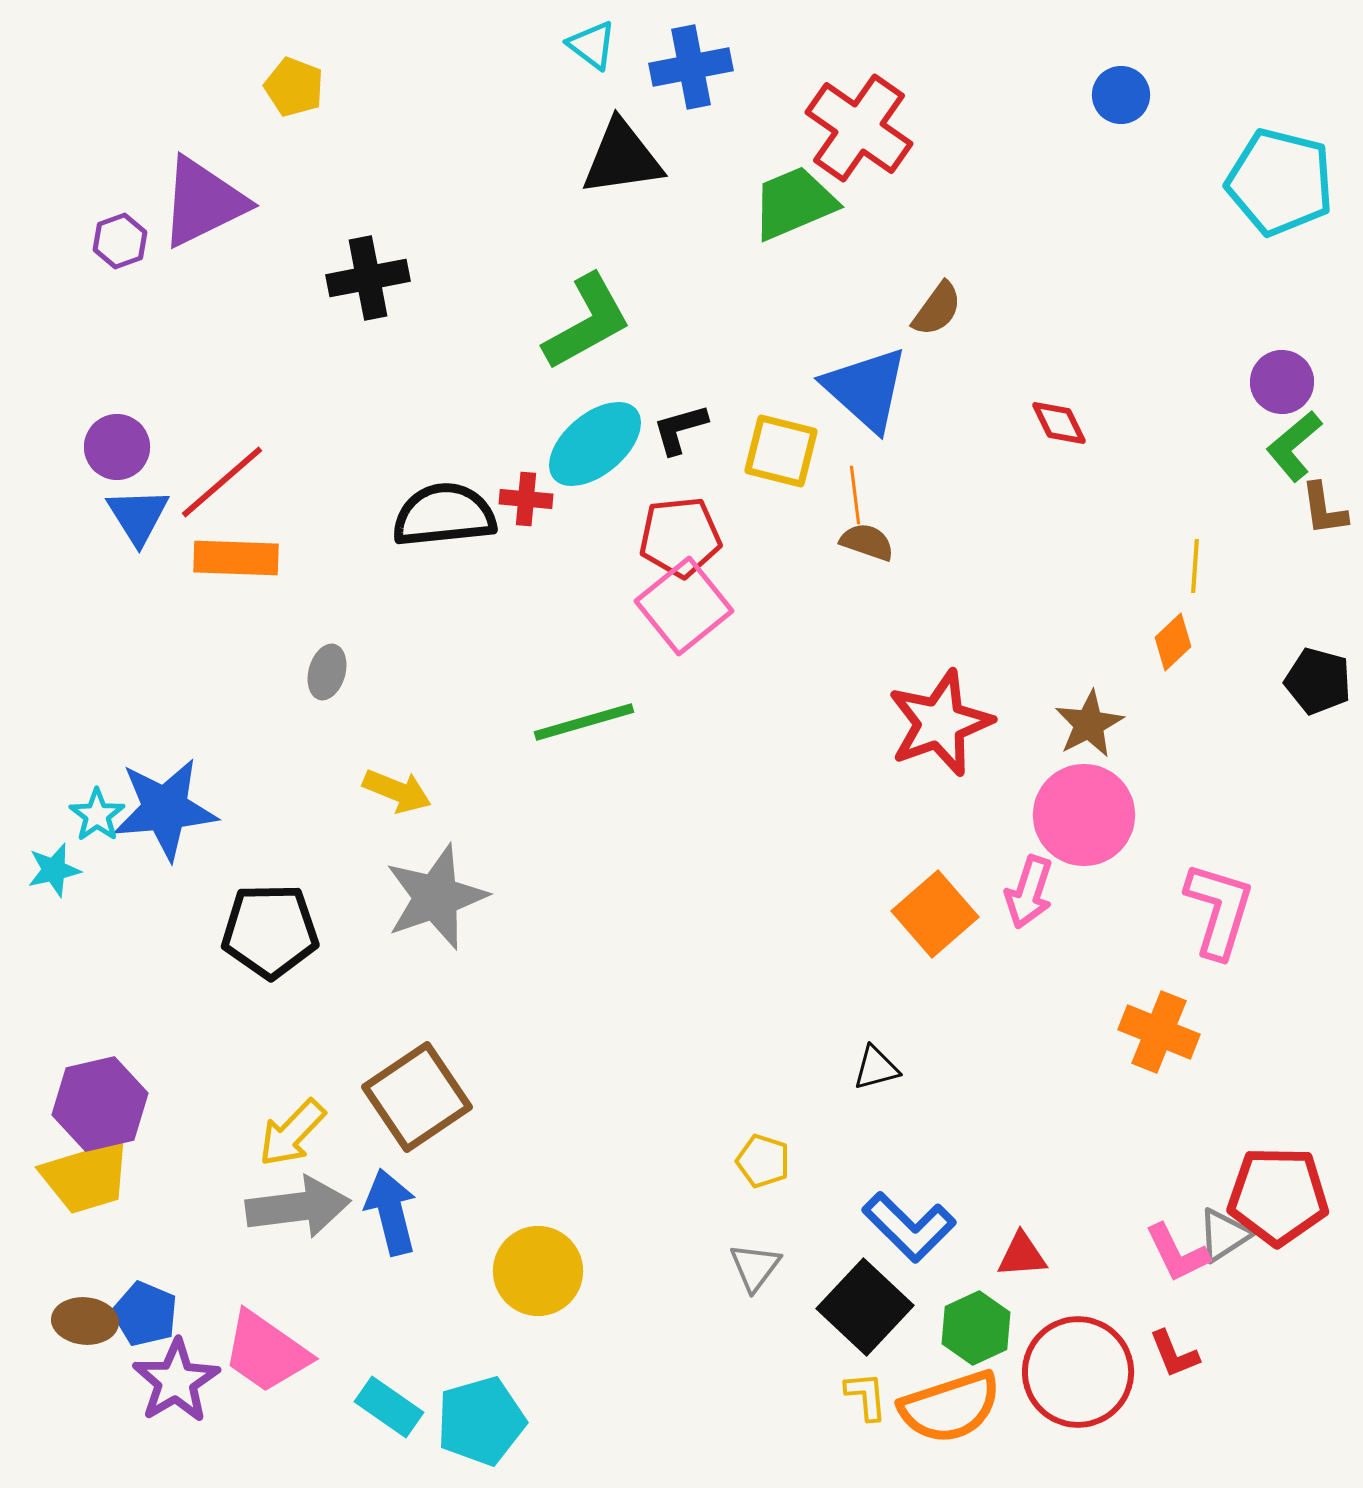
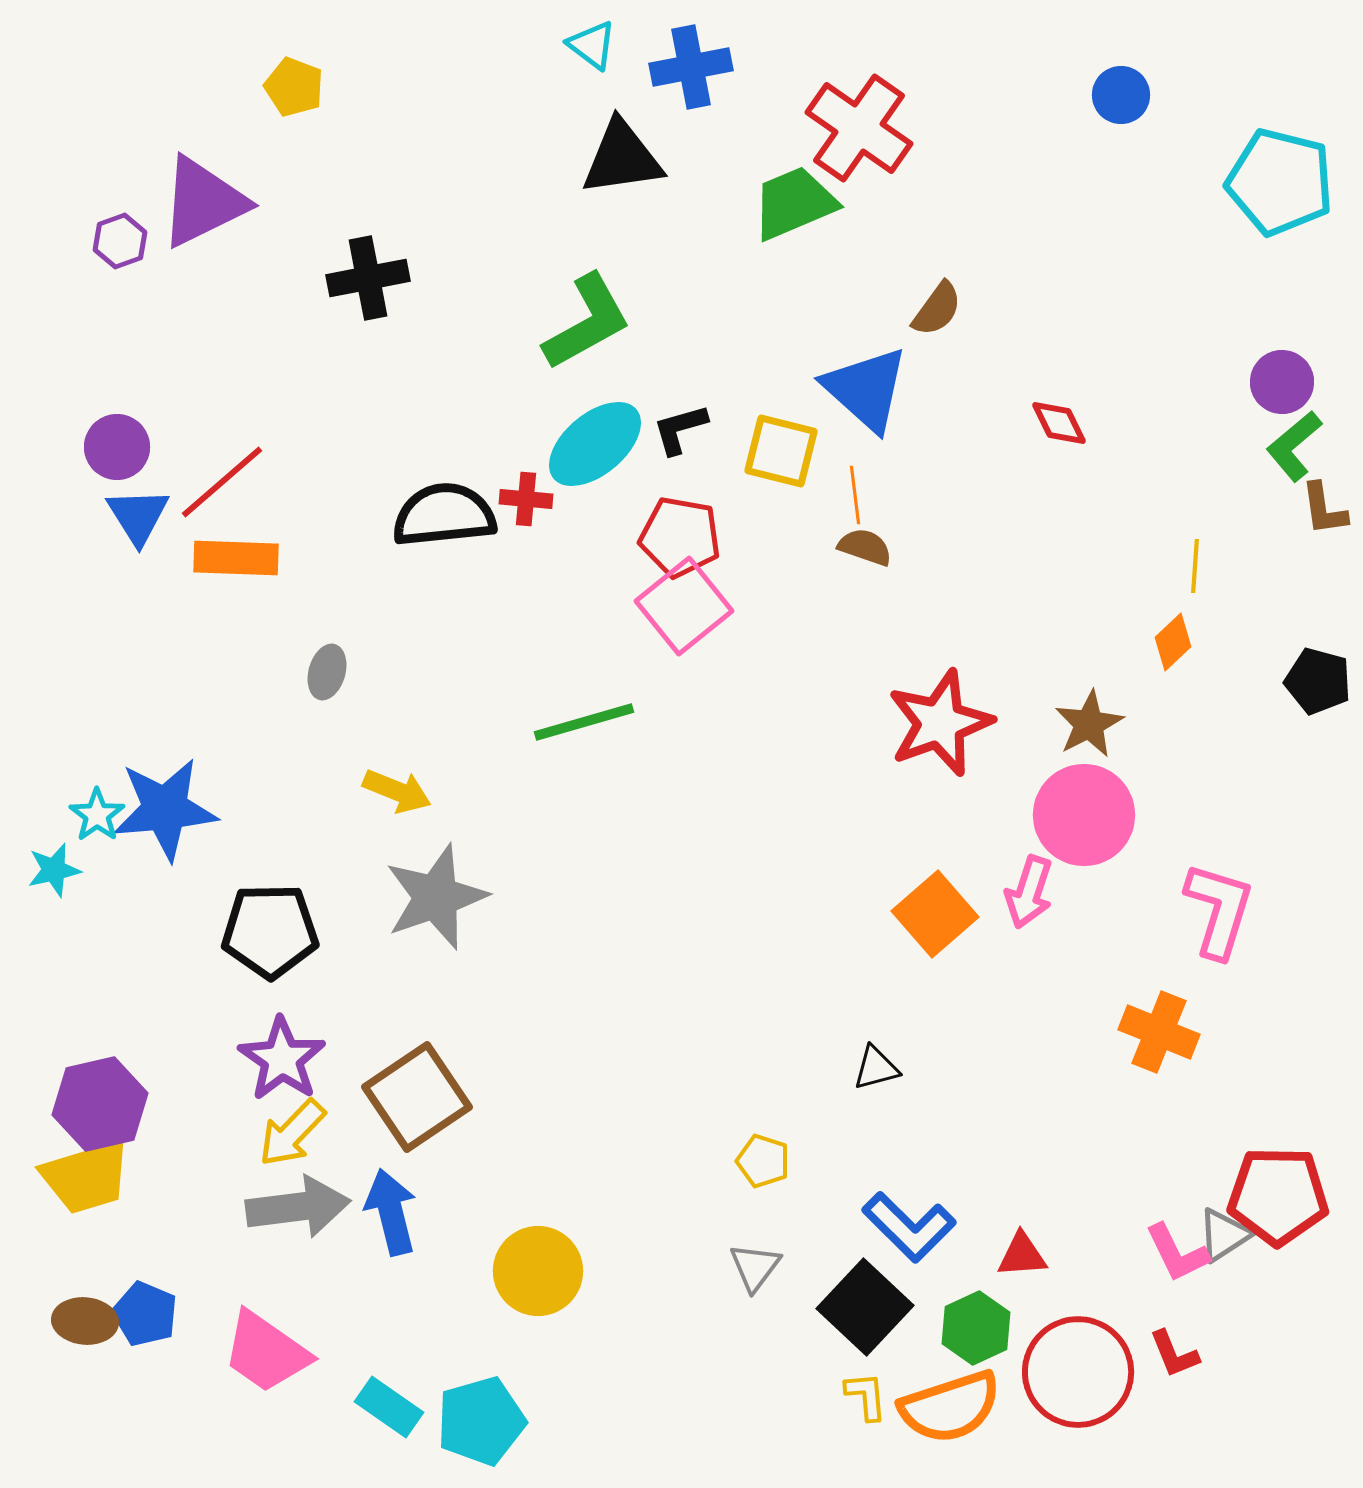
red pentagon at (680, 537): rotated 16 degrees clockwise
brown semicircle at (867, 542): moved 2 px left, 5 px down
purple star at (176, 1381): moved 106 px right, 322 px up; rotated 6 degrees counterclockwise
